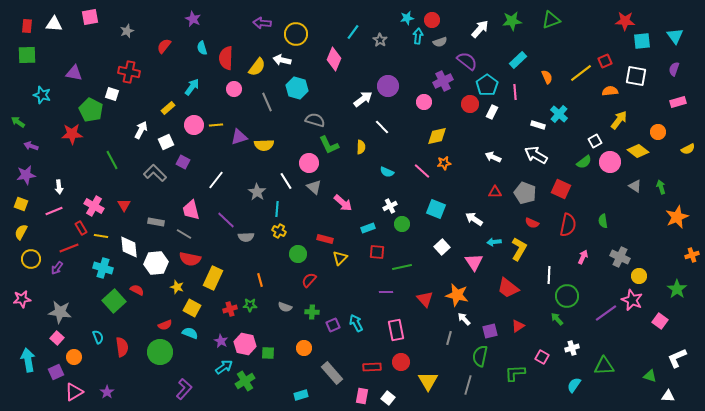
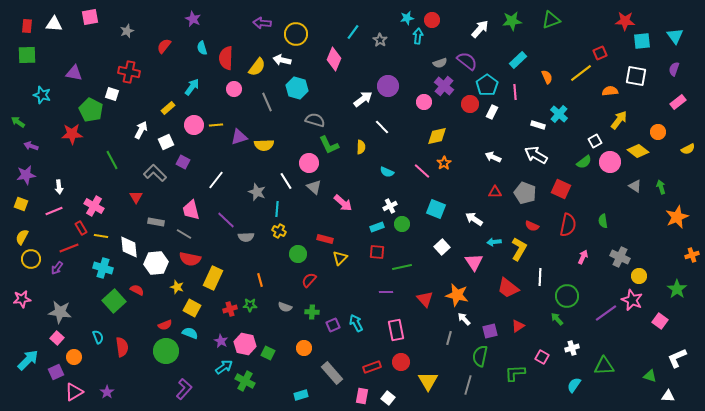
gray semicircle at (440, 42): moved 21 px down
red square at (605, 61): moved 5 px left, 8 px up
purple cross at (443, 81): moved 1 px right, 5 px down; rotated 24 degrees counterclockwise
pink rectangle at (678, 102): rotated 21 degrees counterclockwise
orange star at (444, 163): rotated 24 degrees counterclockwise
gray star at (257, 192): rotated 12 degrees counterclockwise
red triangle at (124, 205): moved 12 px right, 8 px up
red semicircle at (532, 223): moved 3 px down
cyan rectangle at (368, 228): moved 9 px right, 1 px up
yellow semicircle at (21, 232): moved 1 px right, 5 px down
white line at (549, 275): moved 9 px left, 2 px down
green circle at (160, 352): moved 6 px right, 1 px up
green square at (268, 353): rotated 24 degrees clockwise
cyan arrow at (28, 360): rotated 55 degrees clockwise
red rectangle at (372, 367): rotated 18 degrees counterclockwise
green cross at (245, 381): rotated 30 degrees counterclockwise
